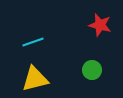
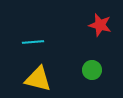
cyan line: rotated 15 degrees clockwise
yellow triangle: moved 3 px right; rotated 28 degrees clockwise
